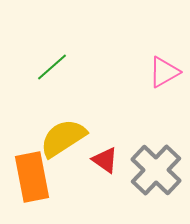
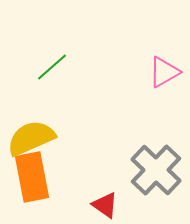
yellow semicircle: moved 32 px left; rotated 9 degrees clockwise
red triangle: moved 45 px down
